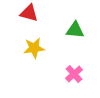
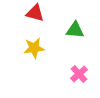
red triangle: moved 6 px right
pink cross: moved 5 px right
